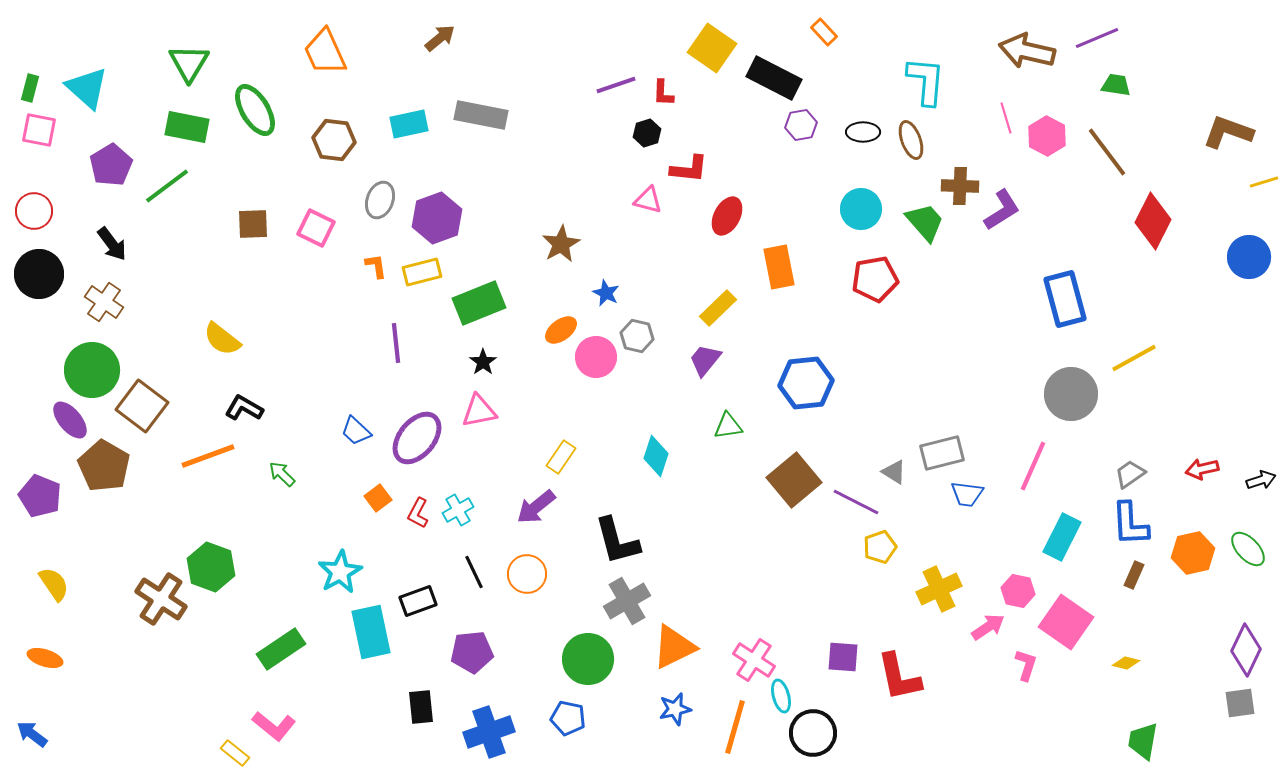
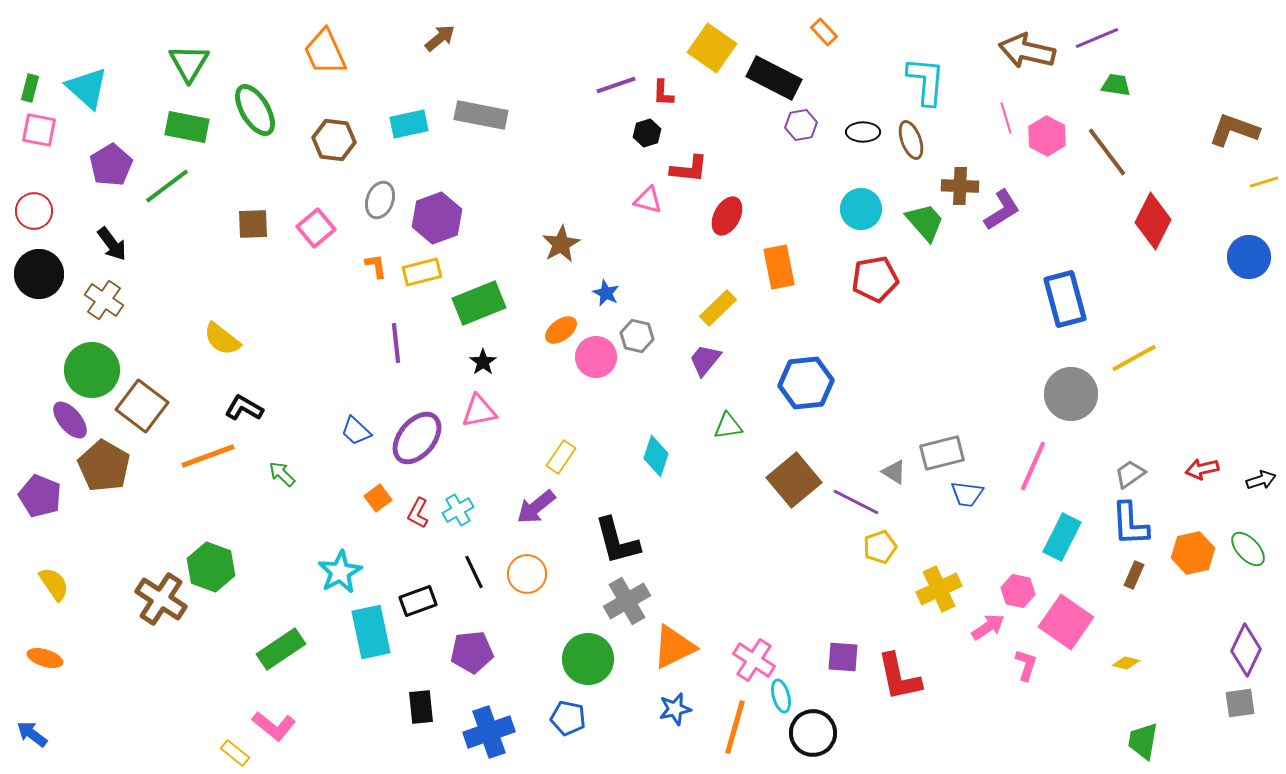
brown L-shape at (1228, 132): moved 6 px right, 2 px up
pink square at (316, 228): rotated 24 degrees clockwise
brown cross at (104, 302): moved 2 px up
